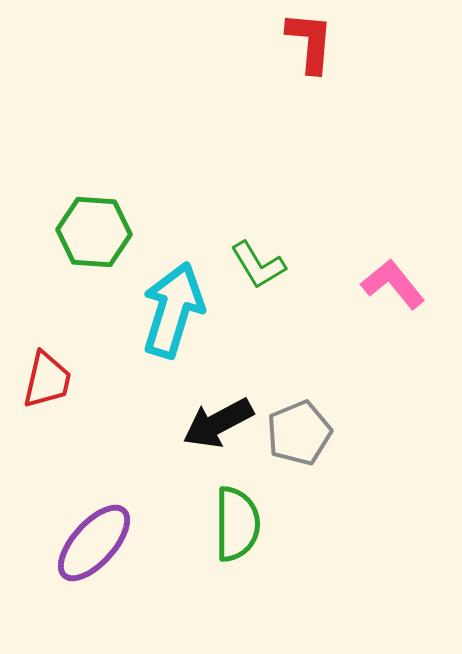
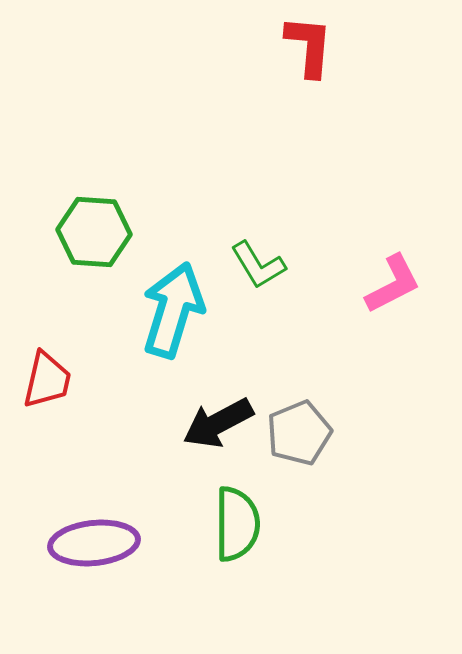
red L-shape: moved 1 px left, 4 px down
pink L-shape: rotated 102 degrees clockwise
purple ellipse: rotated 42 degrees clockwise
